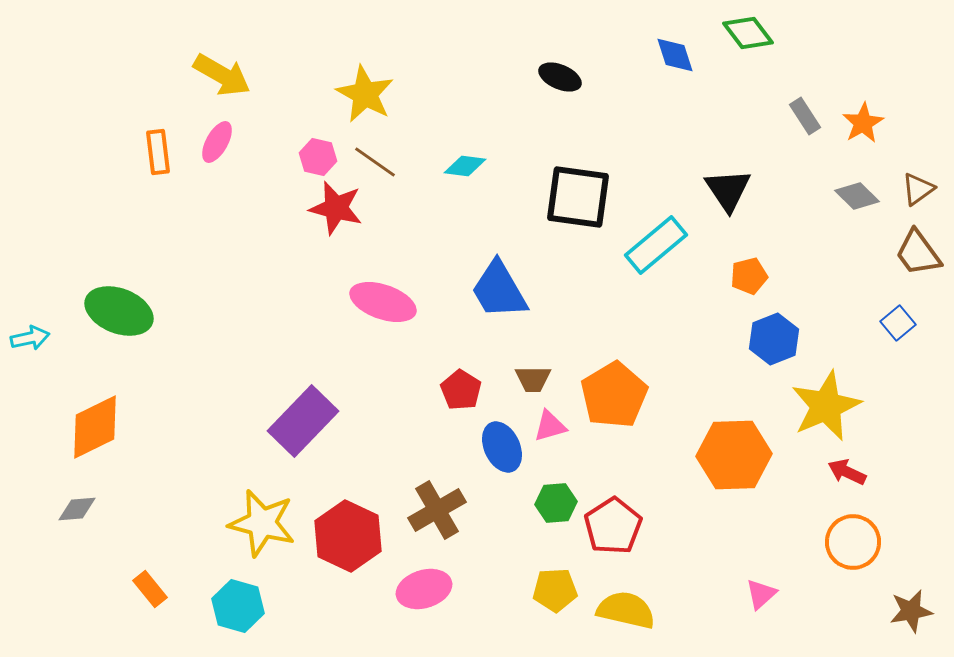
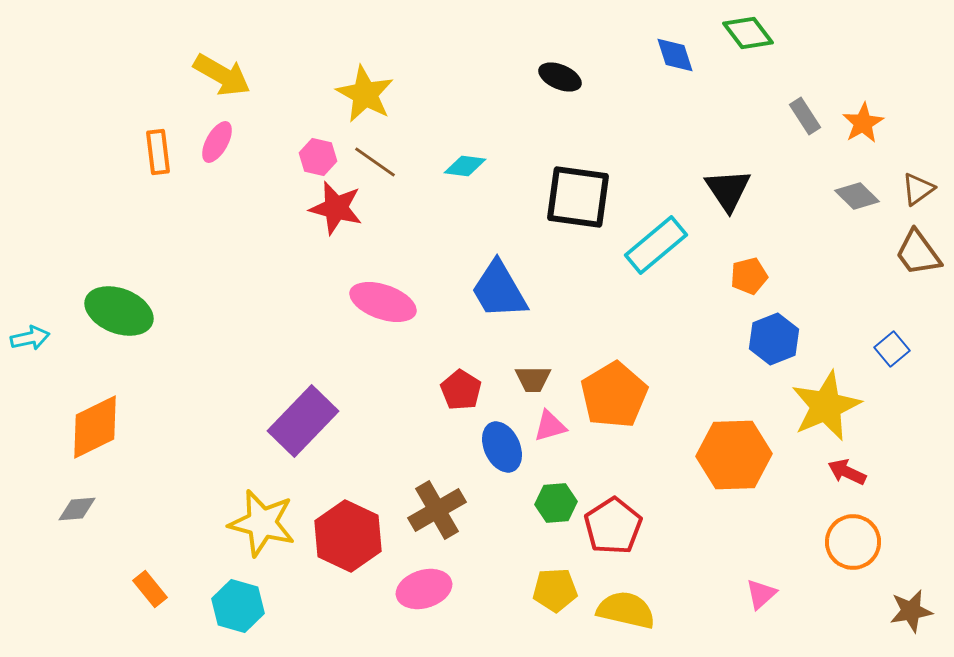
blue square at (898, 323): moved 6 px left, 26 px down
